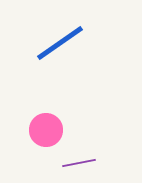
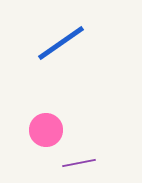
blue line: moved 1 px right
